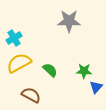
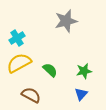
gray star: moved 3 px left; rotated 15 degrees counterclockwise
cyan cross: moved 3 px right
green star: rotated 14 degrees counterclockwise
blue triangle: moved 15 px left, 7 px down
